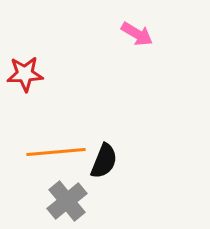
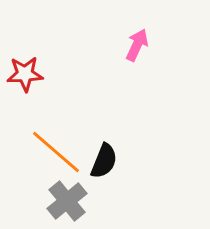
pink arrow: moved 11 px down; rotated 96 degrees counterclockwise
orange line: rotated 46 degrees clockwise
